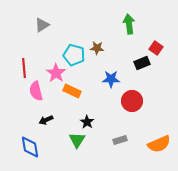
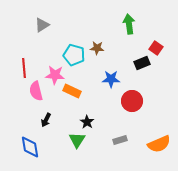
pink star: moved 1 px left, 2 px down; rotated 30 degrees counterclockwise
black arrow: rotated 40 degrees counterclockwise
